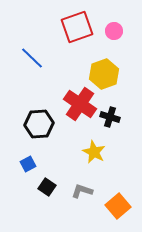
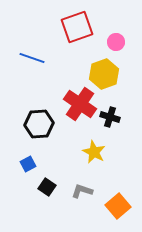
pink circle: moved 2 px right, 11 px down
blue line: rotated 25 degrees counterclockwise
